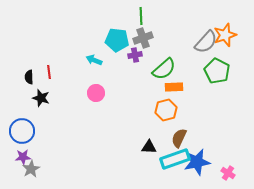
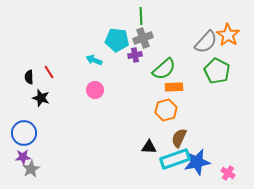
orange star: moved 3 px right; rotated 20 degrees counterclockwise
red line: rotated 24 degrees counterclockwise
pink circle: moved 1 px left, 3 px up
blue circle: moved 2 px right, 2 px down
